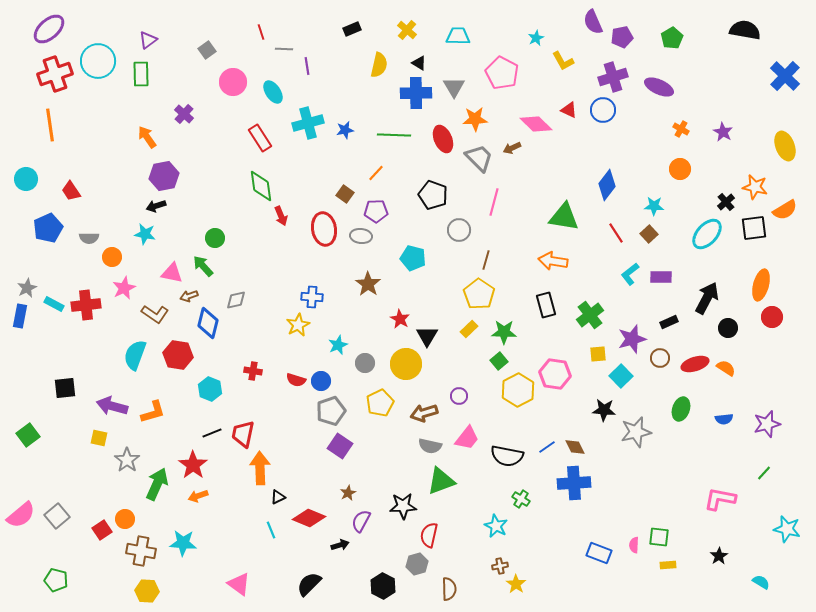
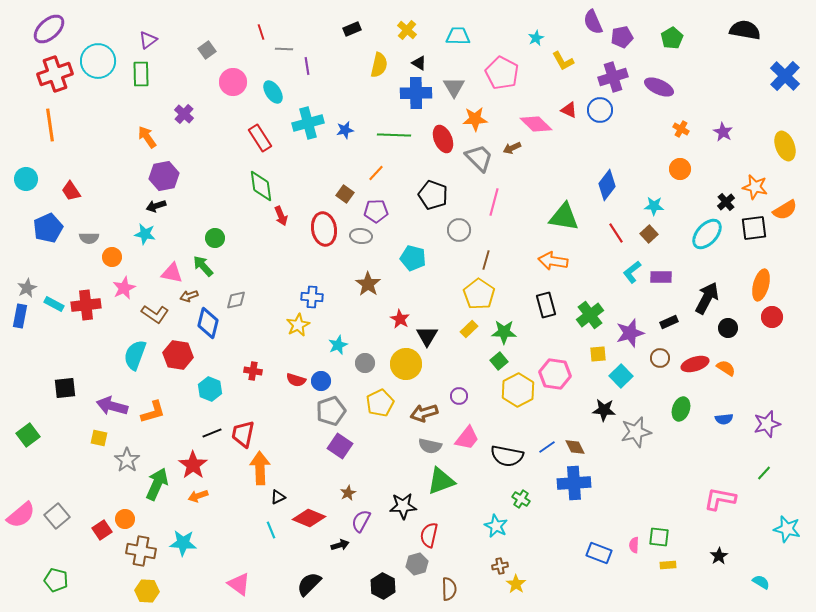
blue circle at (603, 110): moved 3 px left
cyan L-shape at (630, 274): moved 2 px right, 2 px up
purple star at (632, 339): moved 2 px left, 6 px up
